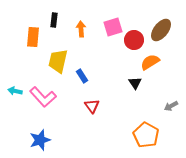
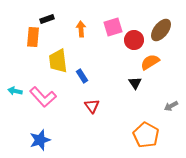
black rectangle: moved 7 px left, 1 px up; rotated 64 degrees clockwise
yellow trapezoid: rotated 20 degrees counterclockwise
